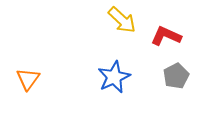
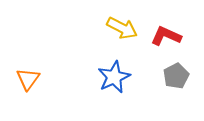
yellow arrow: moved 8 px down; rotated 16 degrees counterclockwise
